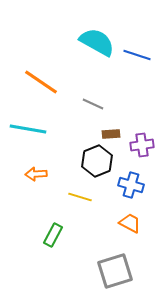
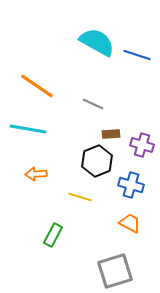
orange line: moved 4 px left, 4 px down
purple cross: rotated 25 degrees clockwise
